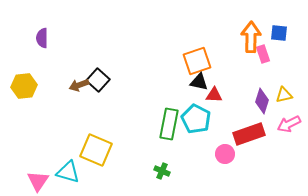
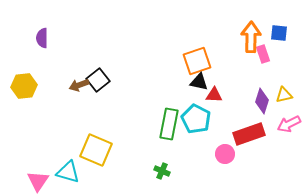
black square: rotated 10 degrees clockwise
